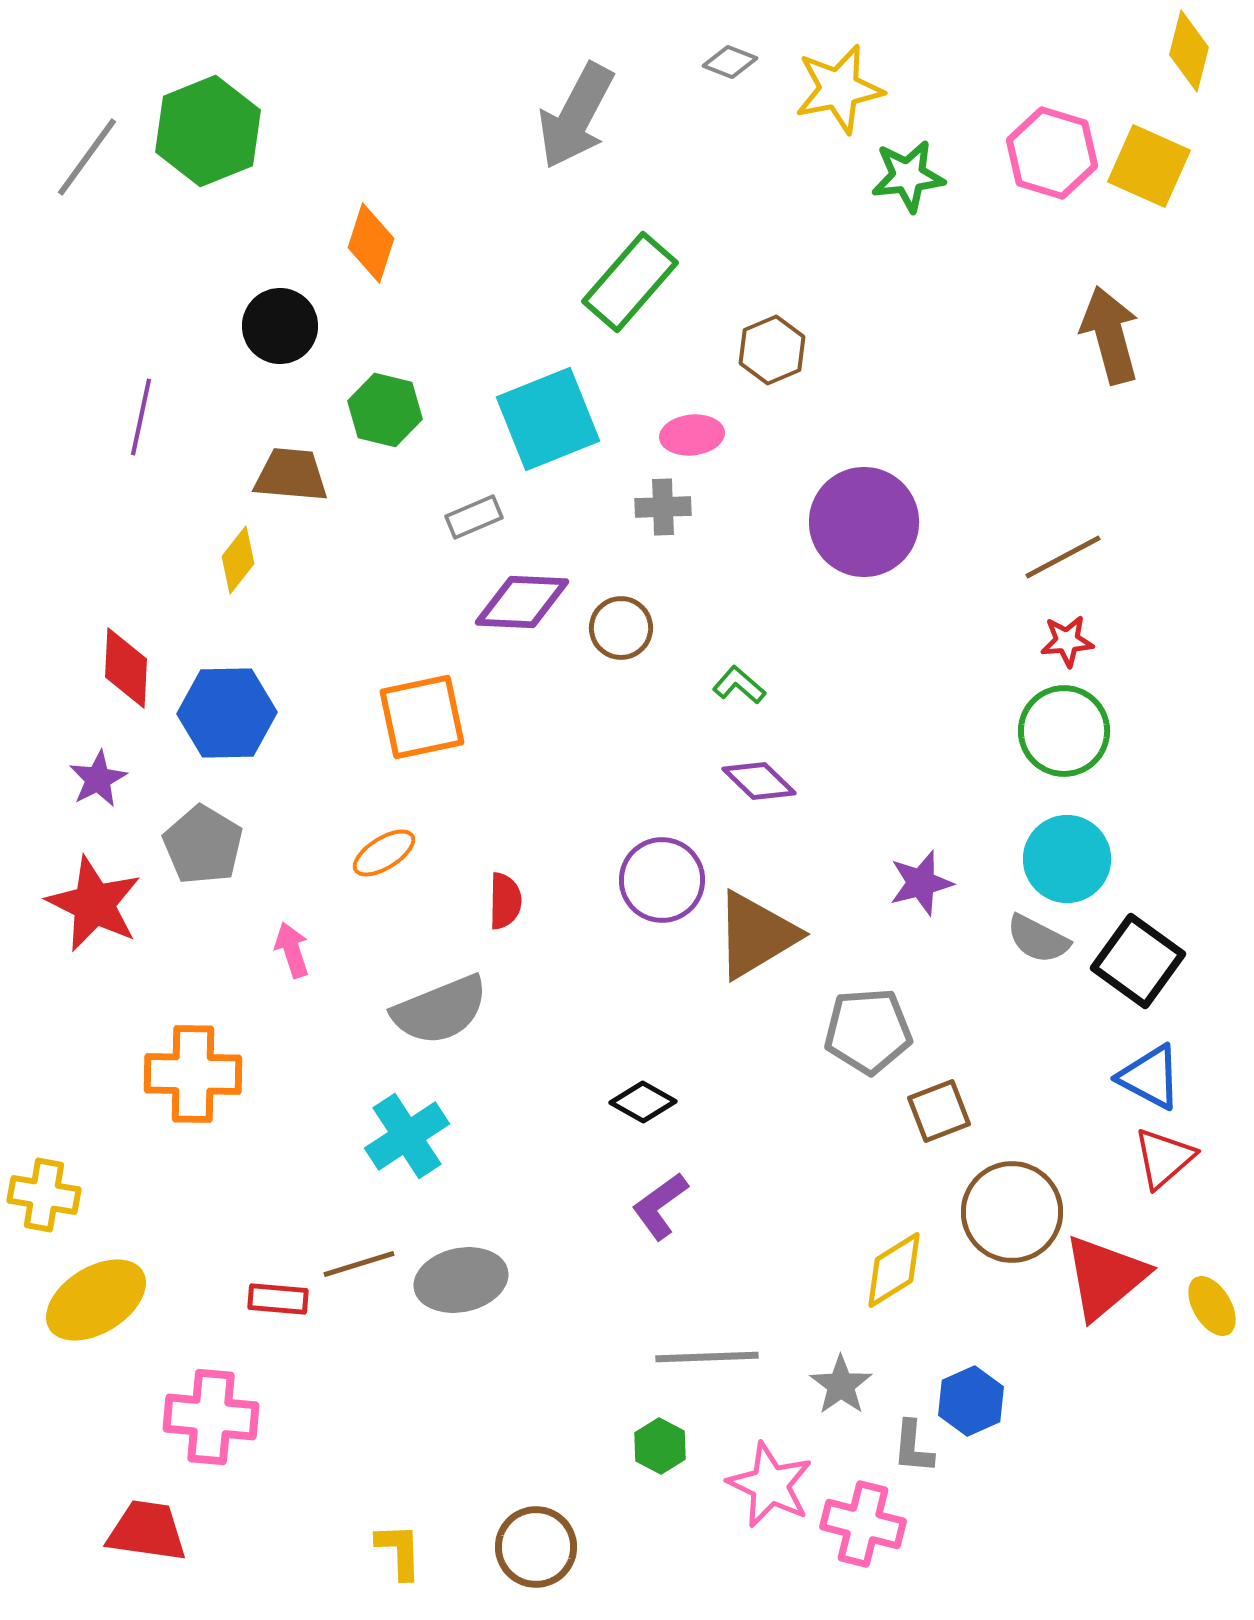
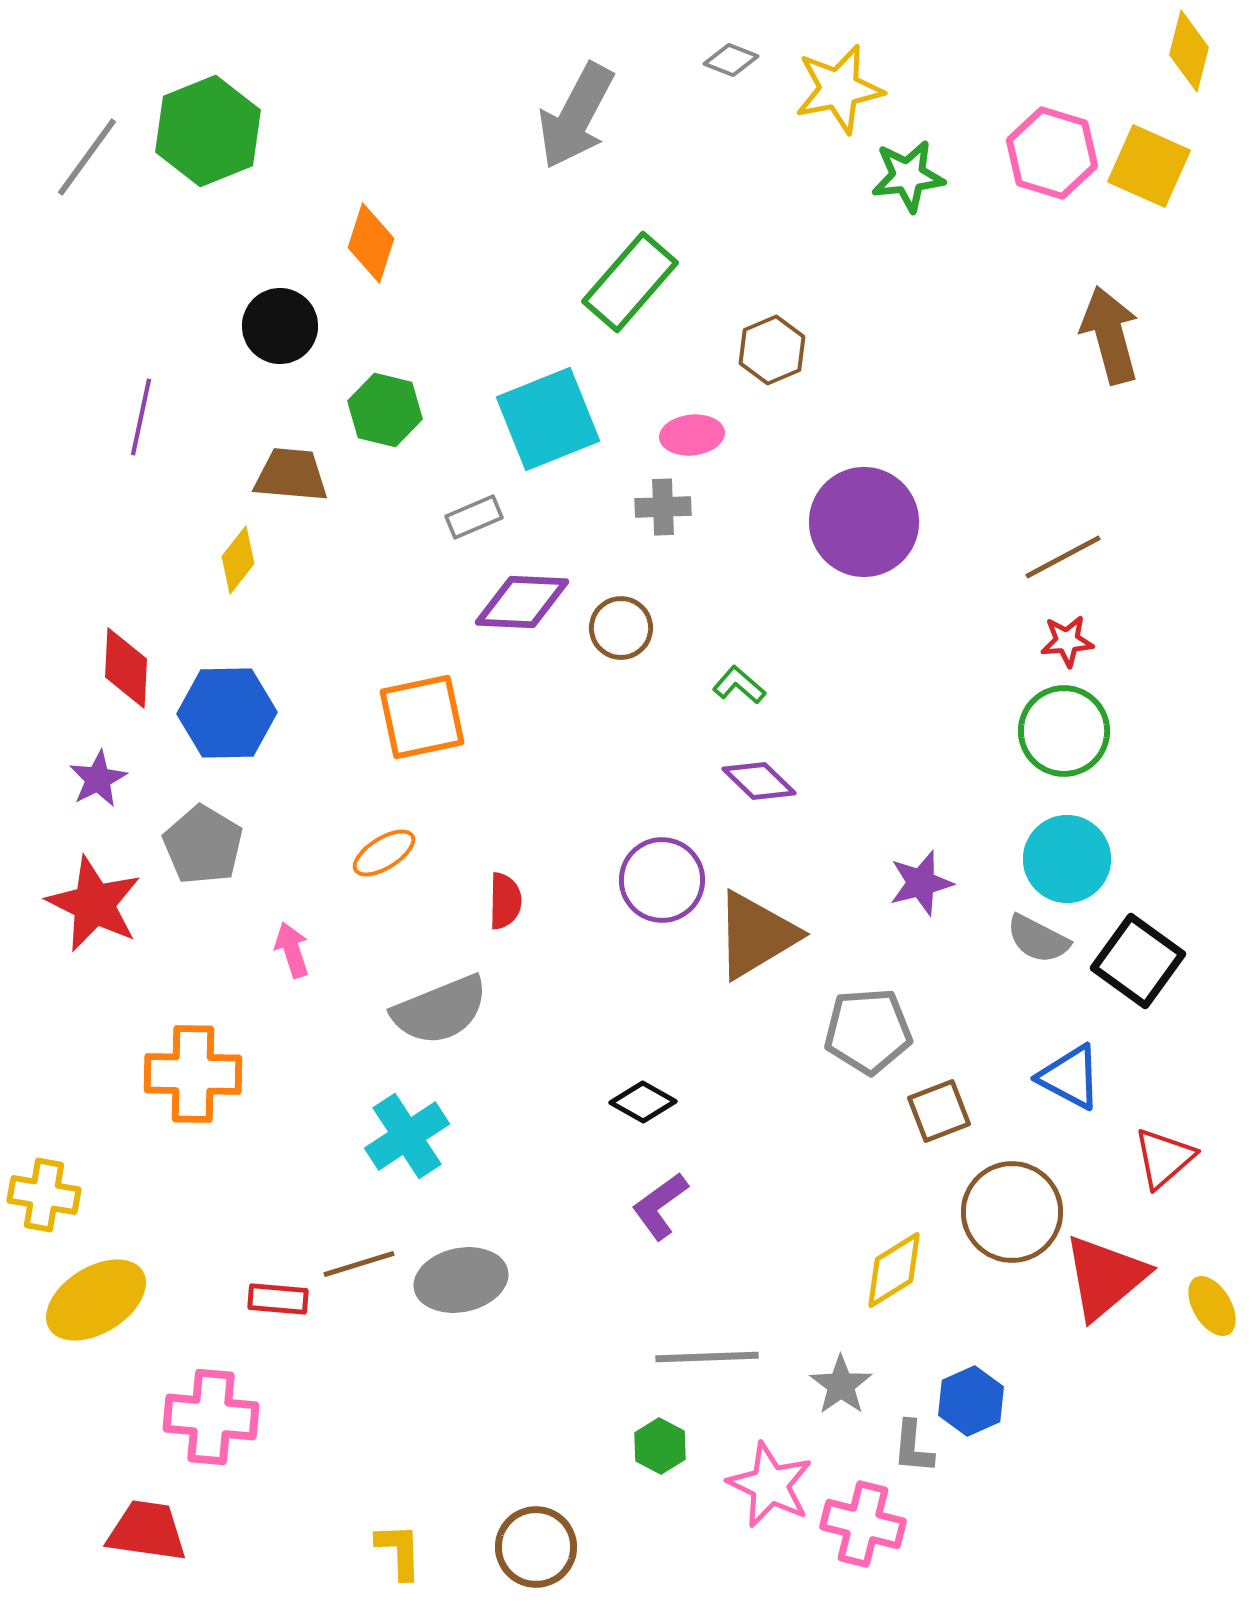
gray diamond at (730, 62): moved 1 px right, 2 px up
blue triangle at (1150, 1077): moved 80 px left
